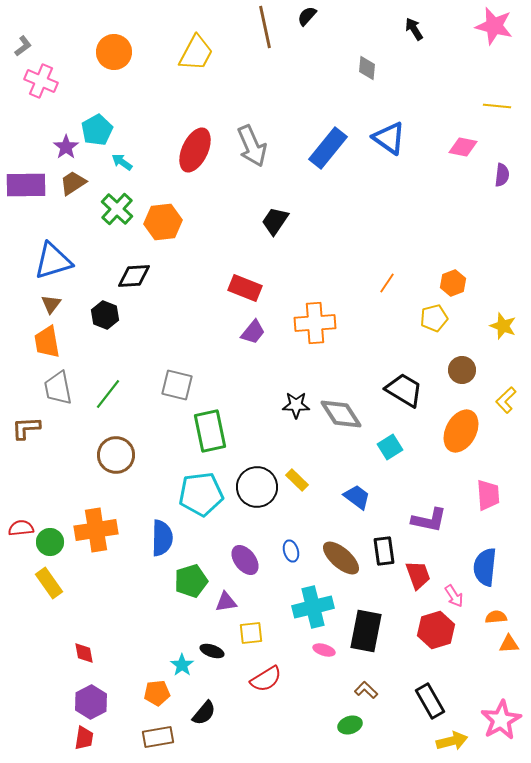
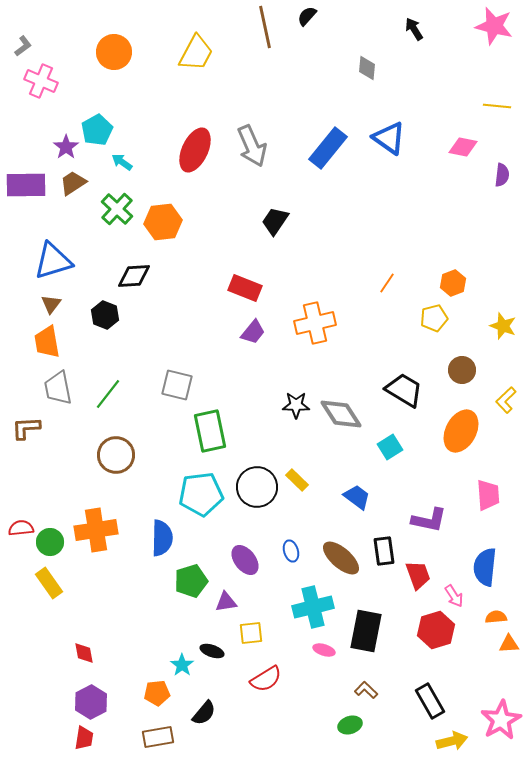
orange cross at (315, 323): rotated 9 degrees counterclockwise
